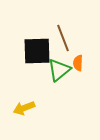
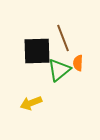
yellow arrow: moved 7 px right, 5 px up
